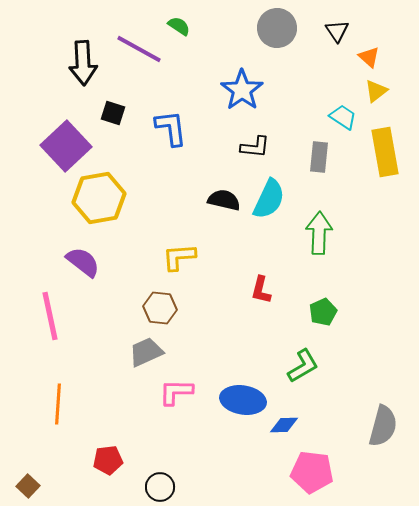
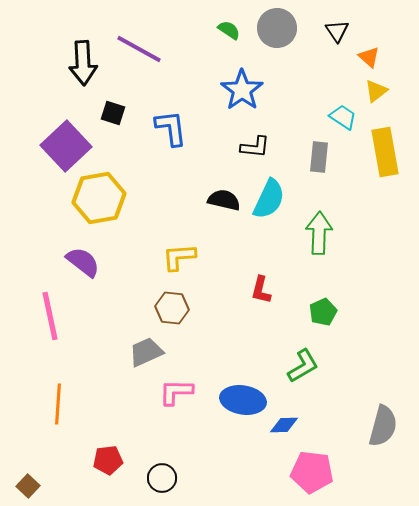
green semicircle: moved 50 px right, 4 px down
brown hexagon: moved 12 px right
black circle: moved 2 px right, 9 px up
